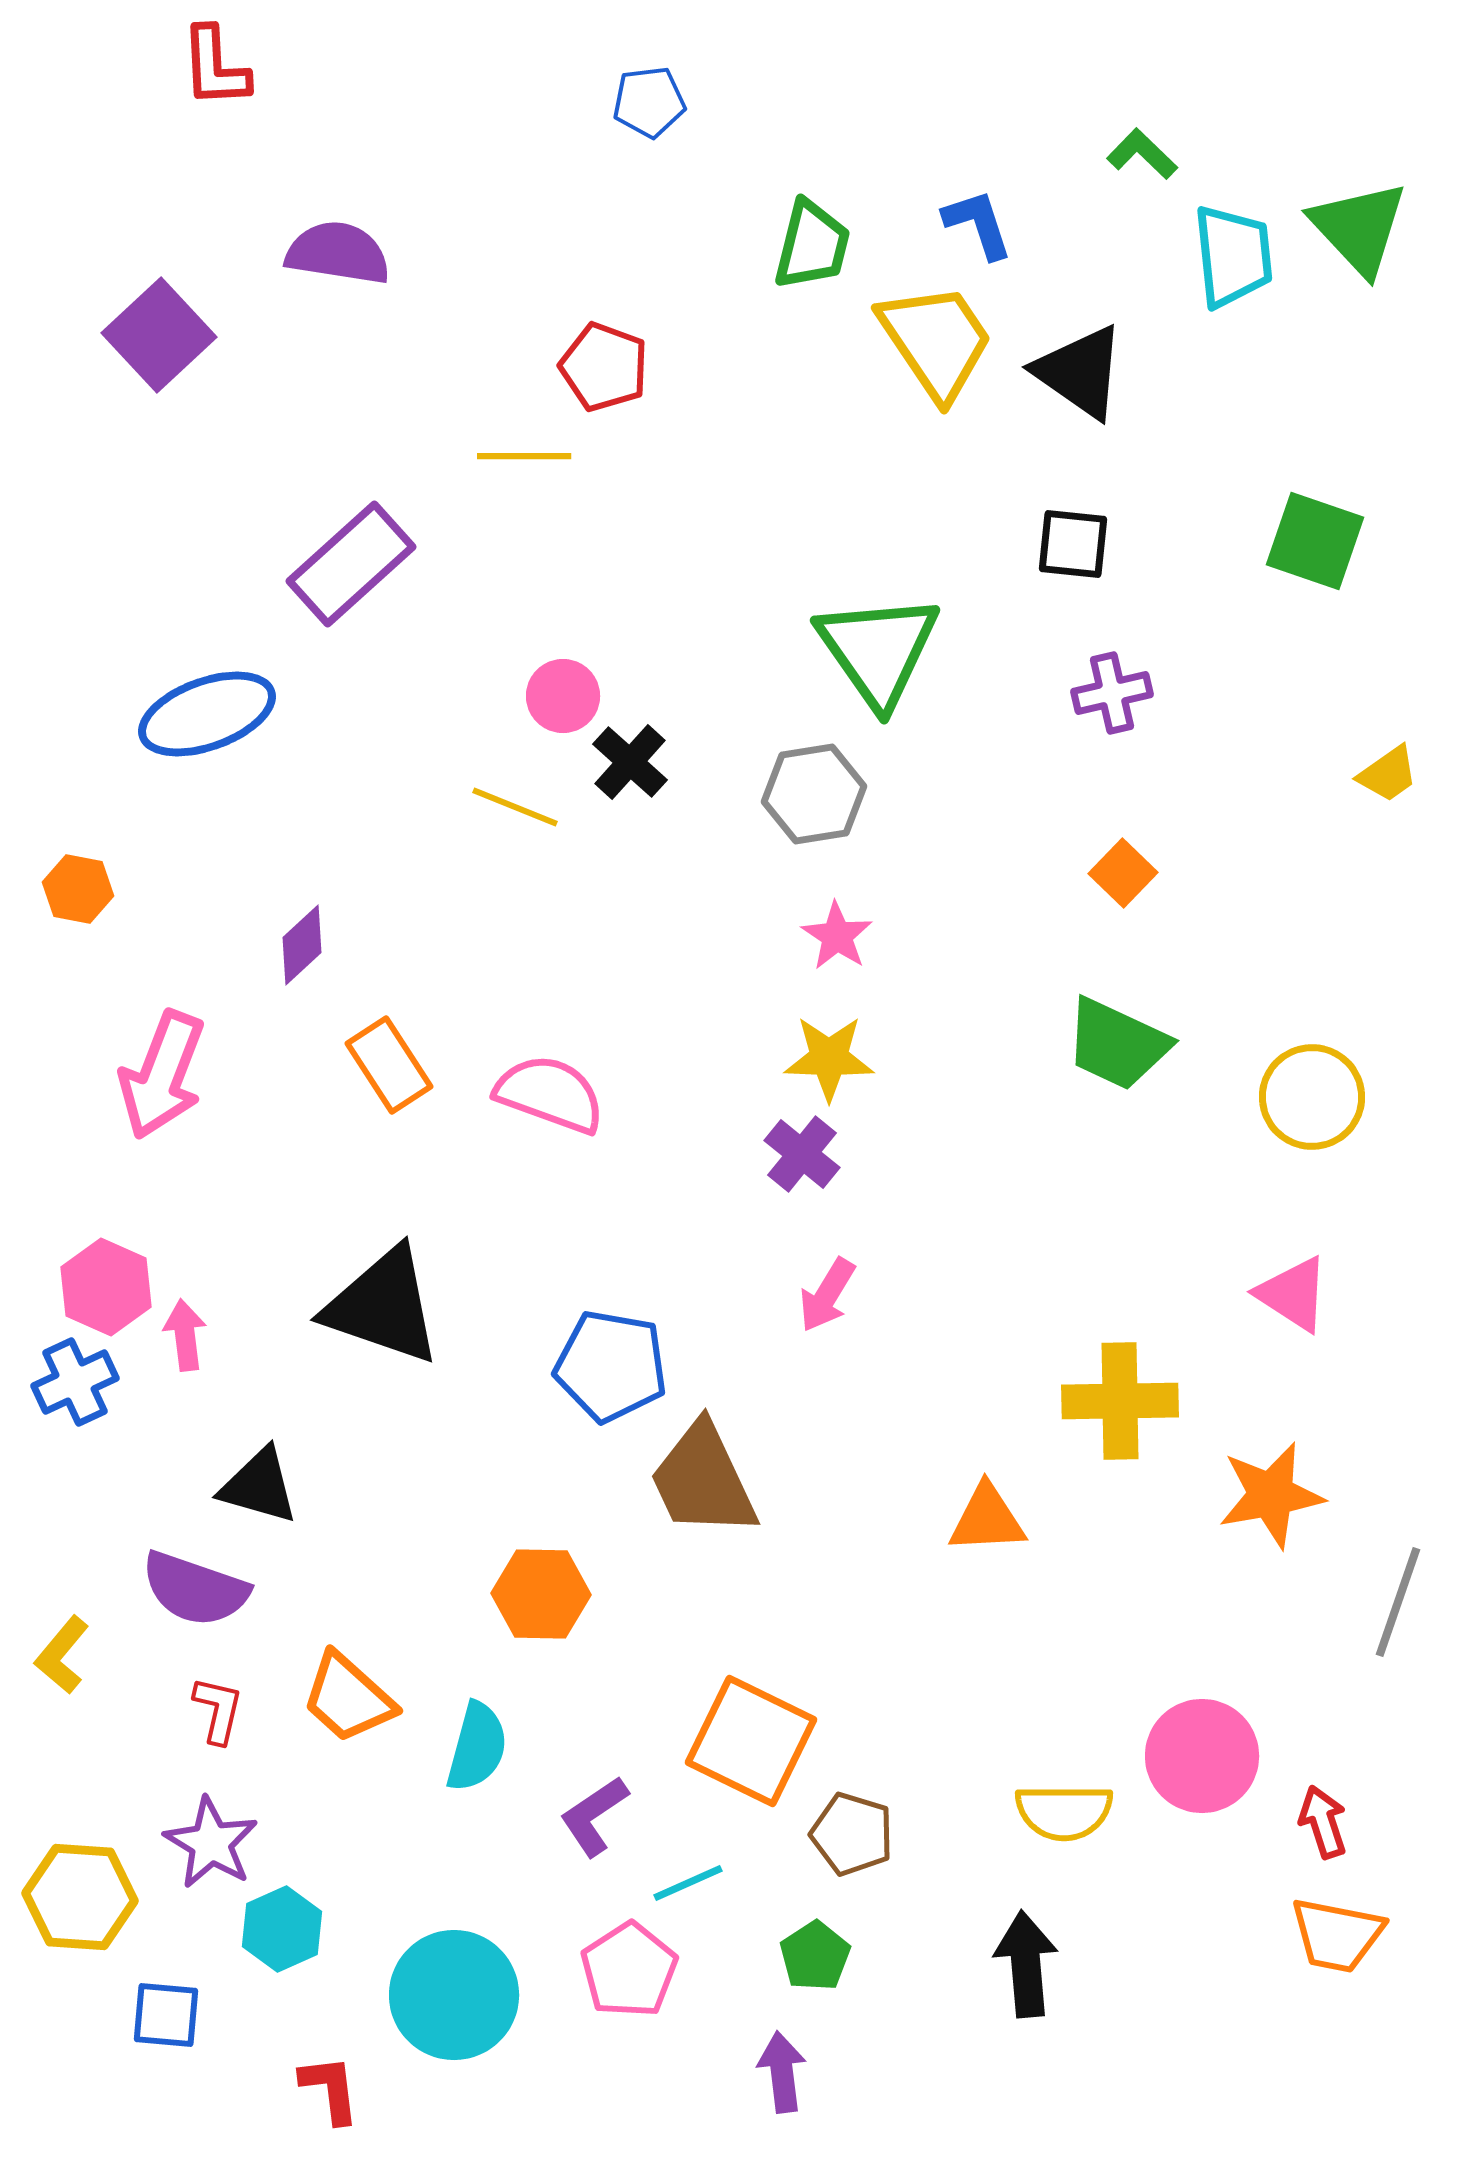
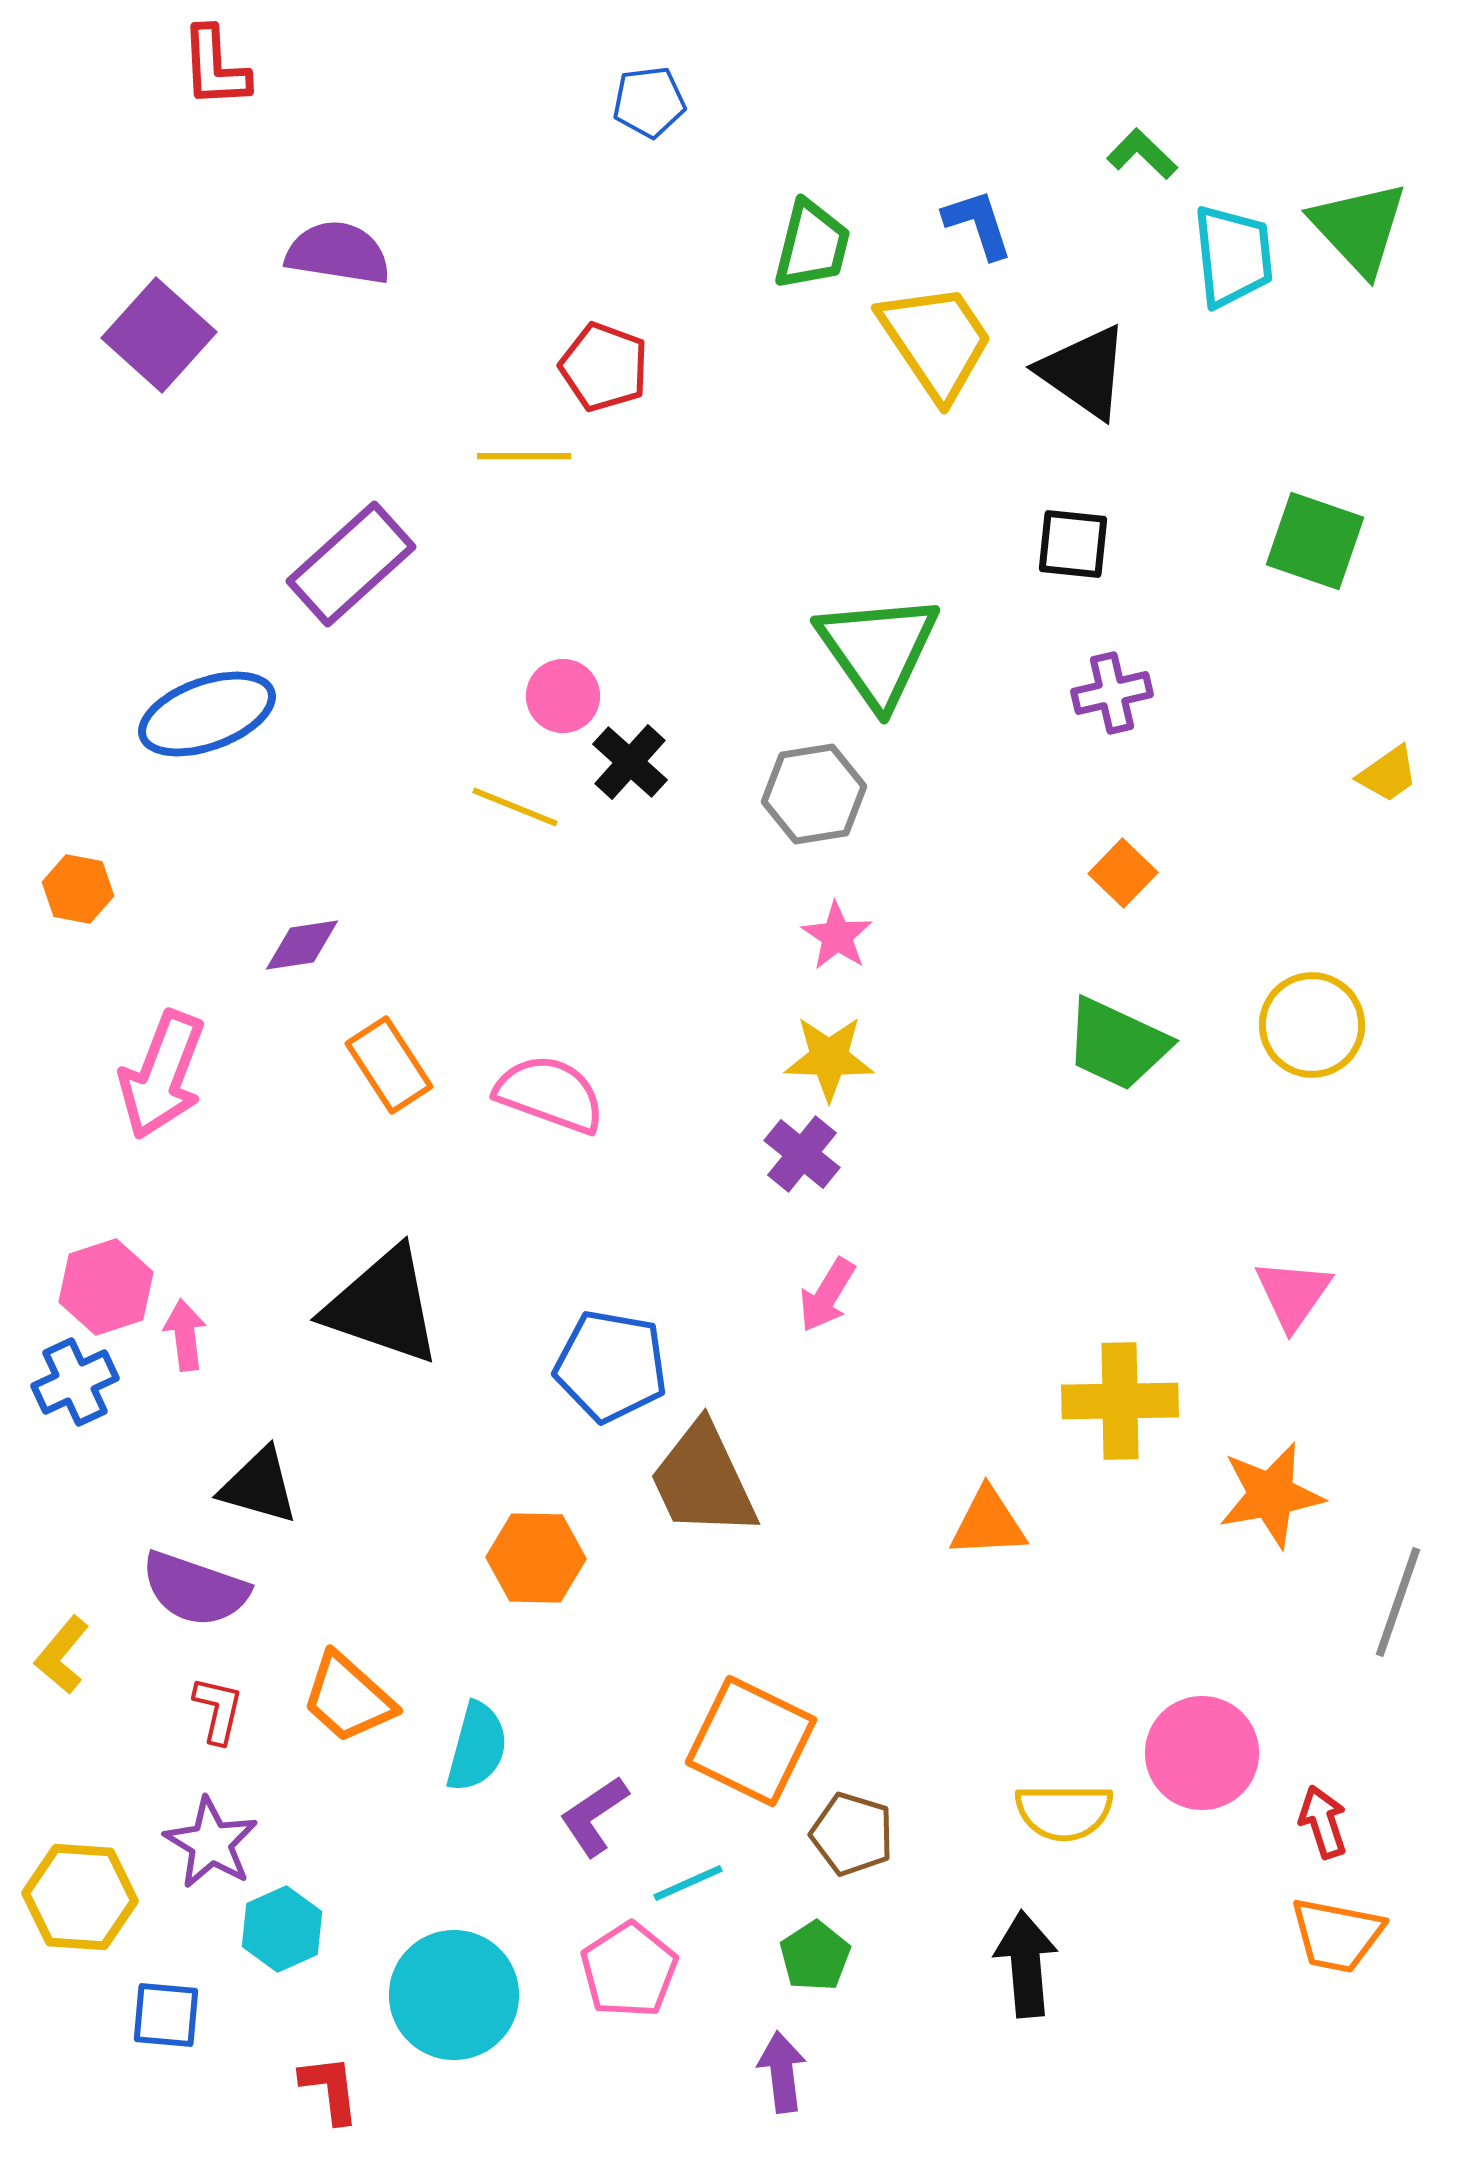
purple square at (159, 335): rotated 5 degrees counterclockwise
black triangle at (1080, 372): moved 4 px right
purple diamond at (302, 945): rotated 34 degrees clockwise
yellow circle at (1312, 1097): moved 72 px up
pink hexagon at (106, 1287): rotated 18 degrees clockwise
pink triangle at (1293, 1294): rotated 32 degrees clockwise
orange triangle at (987, 1519): moved 1 px right, 4 px down
orange hexagon at (541, 1594): moved 5 px left, 36 px up
pink circle at (1202, 1756): moved 3 px up
